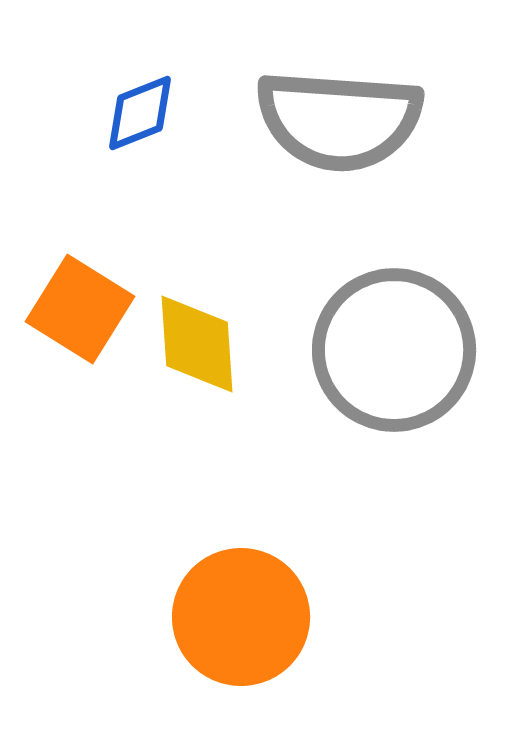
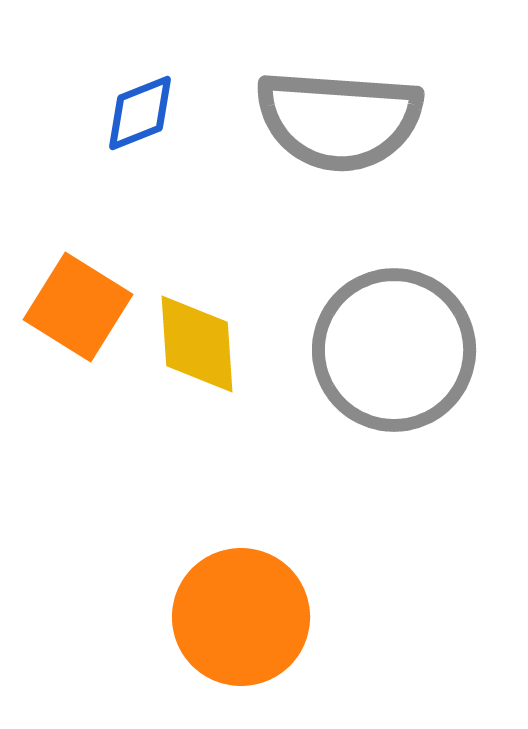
orange square: moved 2 px left, 2 px up
